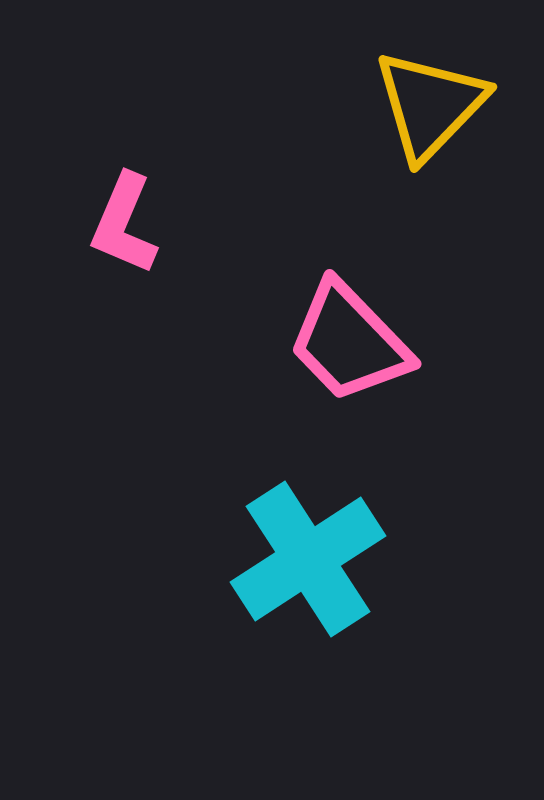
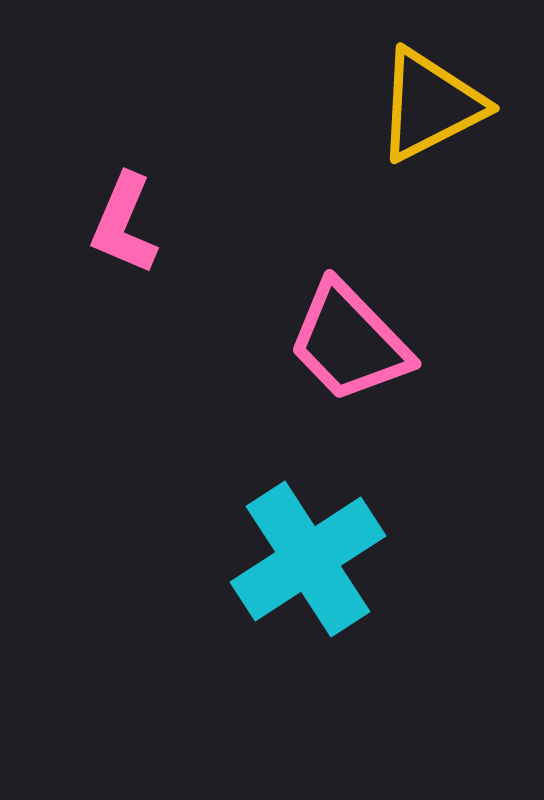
yellow triangle: rotated 19 degrees clockwise
